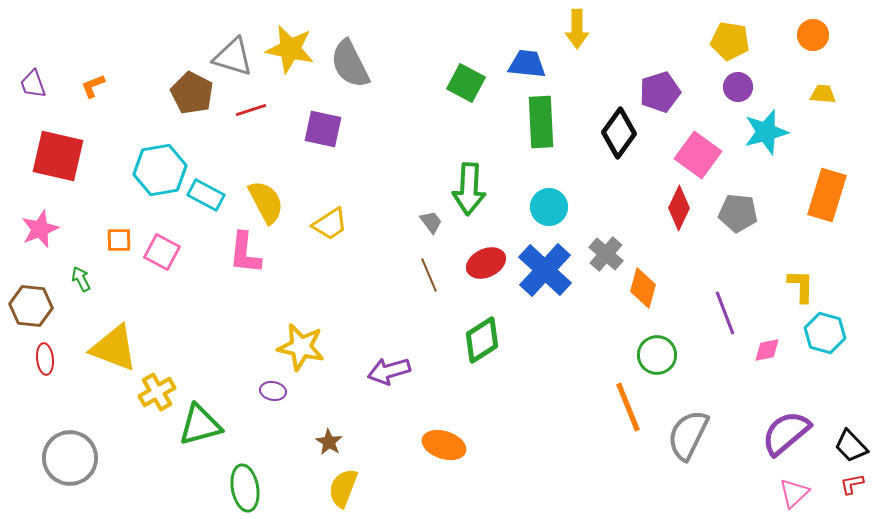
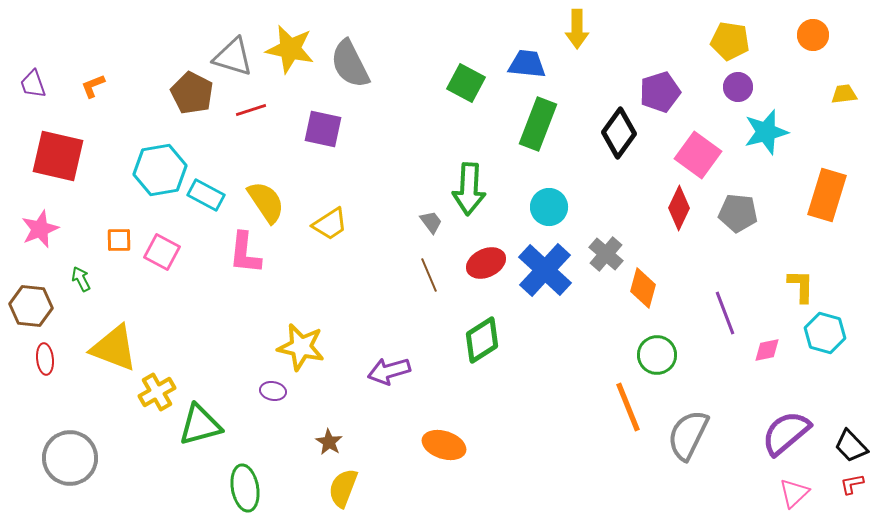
yellow trapezoid at (823, 94): moved 21 px right; rotated 12 degrees counterclockwise
green rectangle at (541, 122): moved 3 px left, 2 px down; rotated 24 degrees clockwise
yellow semicircle at (266, 202): rotated 6 degrees counterclockwise
